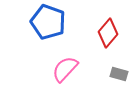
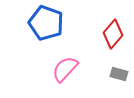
blue pentagon: moved 2 px left, 1 px down
red diamond: moved 5 px right, 1 px down
